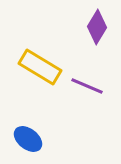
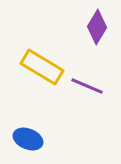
yellow rectangle: moved 2 px right
blue ellipse: rotated 16 degrees counterclockwise
